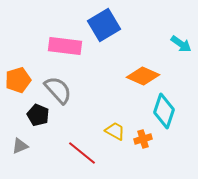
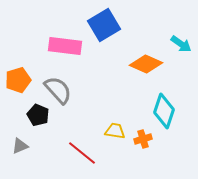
orange diamond: moved 3 px right, 12 px up
yellow trapezoid: rotated 20 degrees counterclockwise
